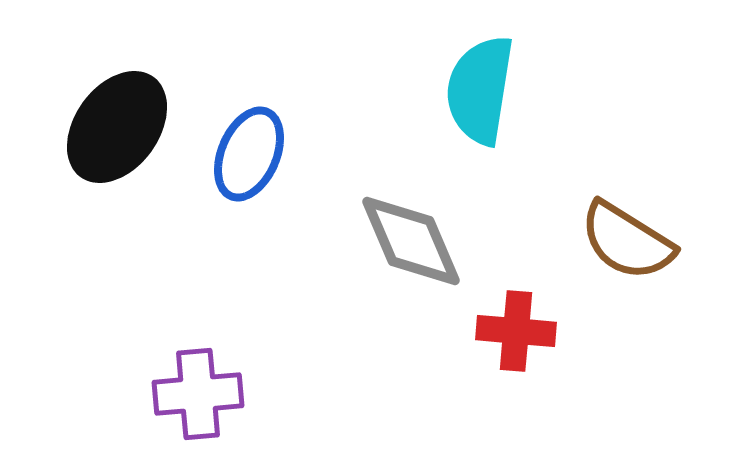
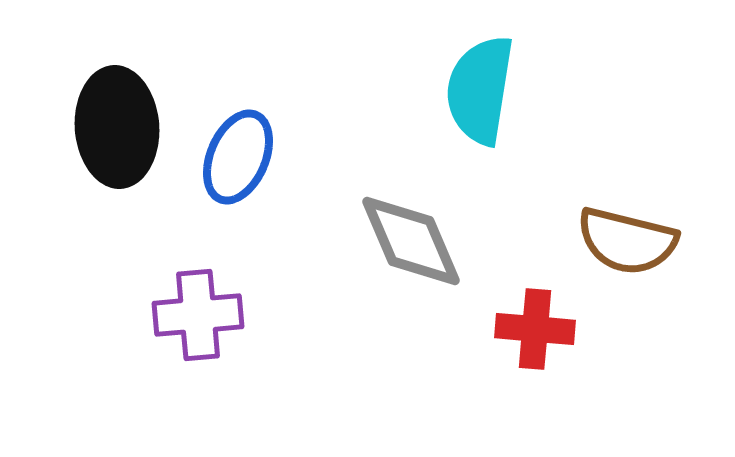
black ellipse: rotated 40 degrees counterclockwise
blue ellipse: moved 11 px left, 3 px down
brown semicircle: rotated 18 degrees counterclockwise
red cross: moved 19 px right, 2 px up
purple cross: moved 79 px up
